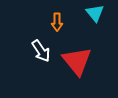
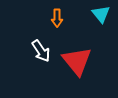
cyan triangle: moved 6 px right, 1 px down
orange arrow: moved 4 px up
